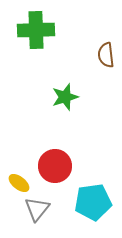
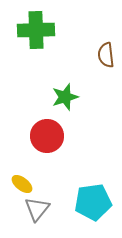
red circle: moved 8 px left, 30 px up
yellow ellipse: moved 3 px right, 1 px down
